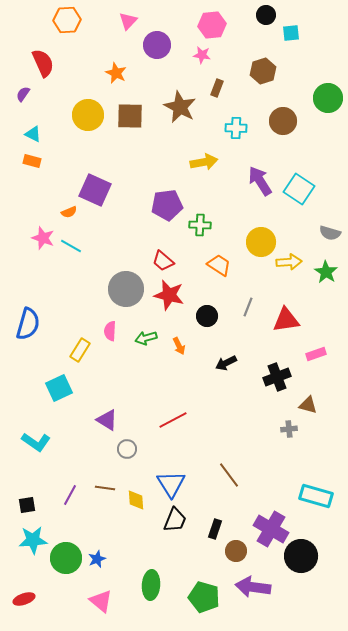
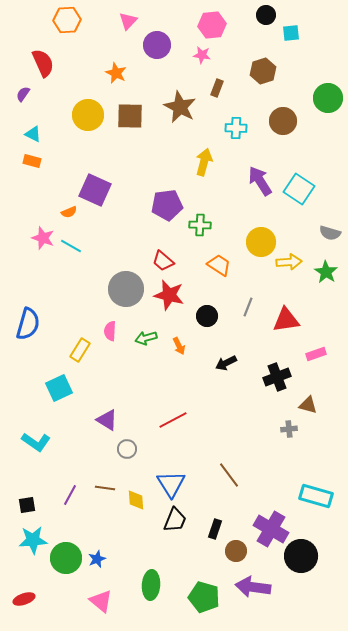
yellow arrow at (204, 162): rotated 64 degrees counterclockwise
